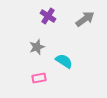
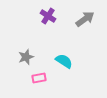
gray star: moved 11 px left, 10 px down
